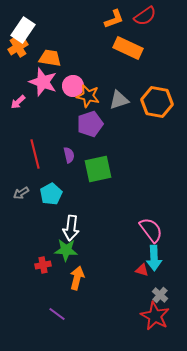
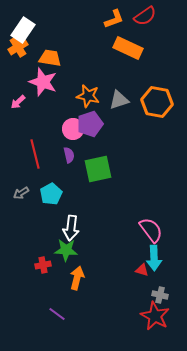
pink circle: moved 43 px down
gray cross: rotated 28 degrees counterclockwise
